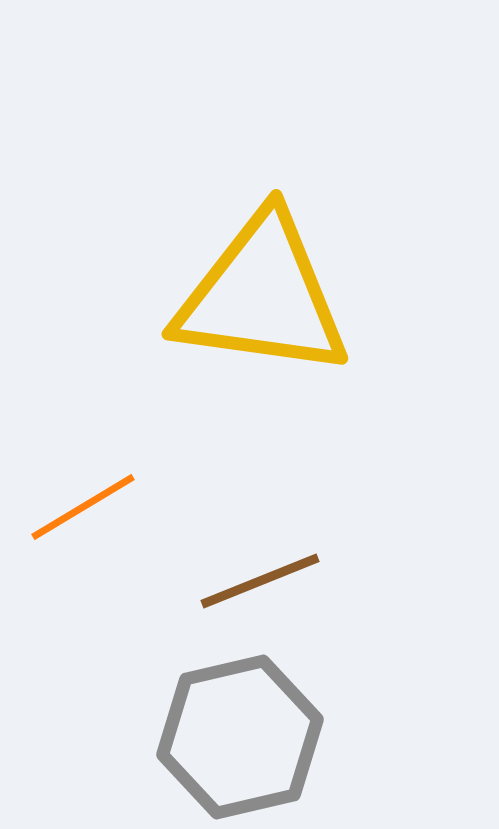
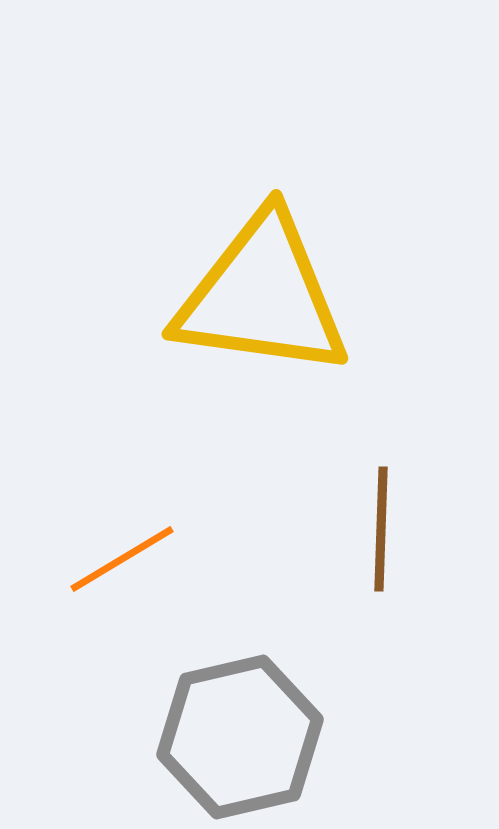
orange line: moved 39 px right, 52 px down
brown line: moved 121 px right, 52 px up; rotated 66 degrees counterclockwise
